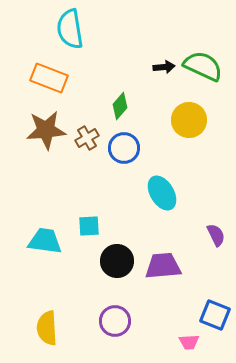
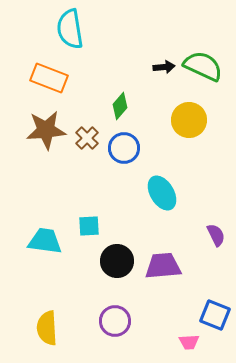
brown cross: rotated 15 degrees counterclockwise
